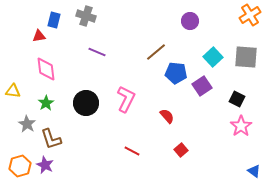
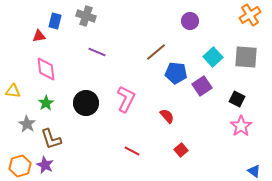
blue rectangle: moved 1 px right, 1 px down
